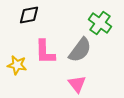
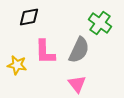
black diamond: moved 2 px down
gray semicircle: moved 1 px left; rotated 12 degrees counterclockwise
